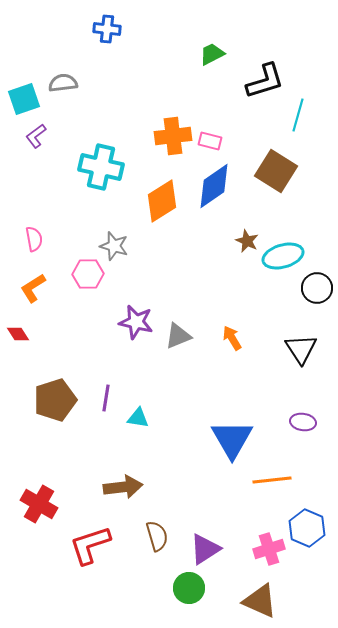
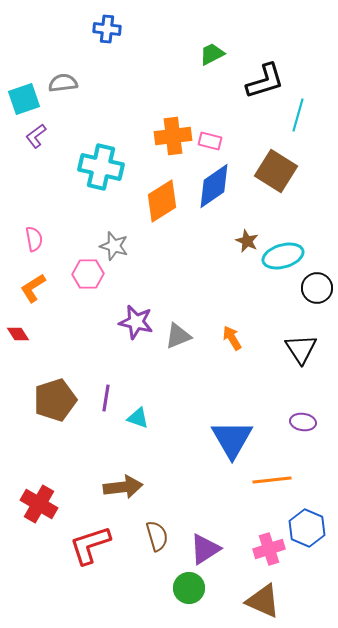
cyan triangle: rotated 10 degrees clockwise
brown triangle: moved 3 px right
